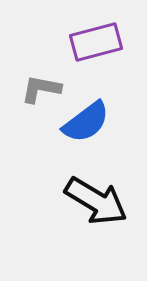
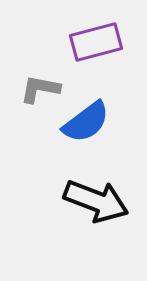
gray L-shape: moved 1 px left
black arrow: rotated 10 degrees counterclockwise
